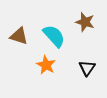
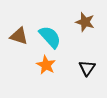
cyan semicircle: moved 4 px left, 1 px down
